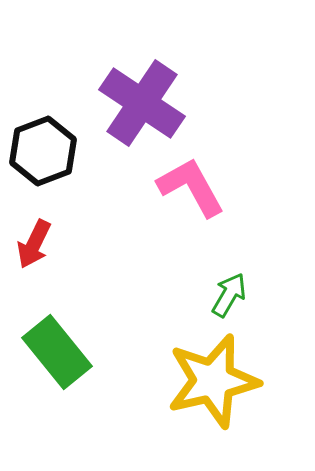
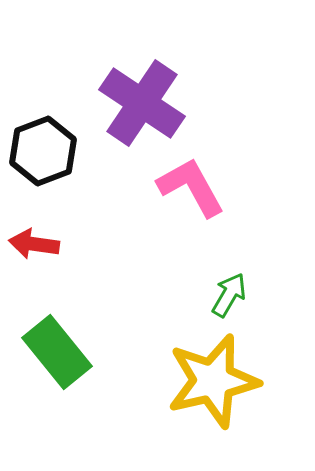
red arrow: rotated 72 degrees clockwise
